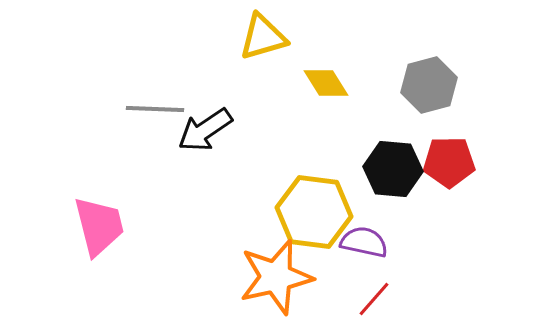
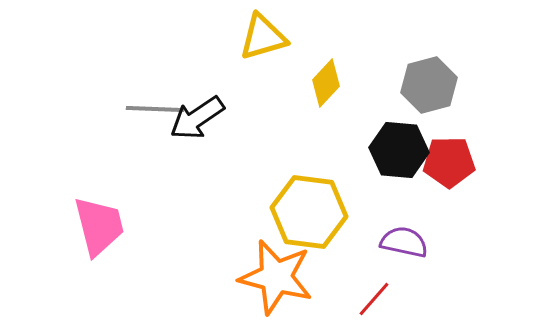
yellow diamond: rotated 75 degrees clockwise
black arrow: moved 8 px left, 12 px up
black hexagon: moved 6 px right, 19 px up
yellow hexagon: moved 5 px left
purple semicircle: moved 40 px right
orange star: rotated 28 degrees clockwise
